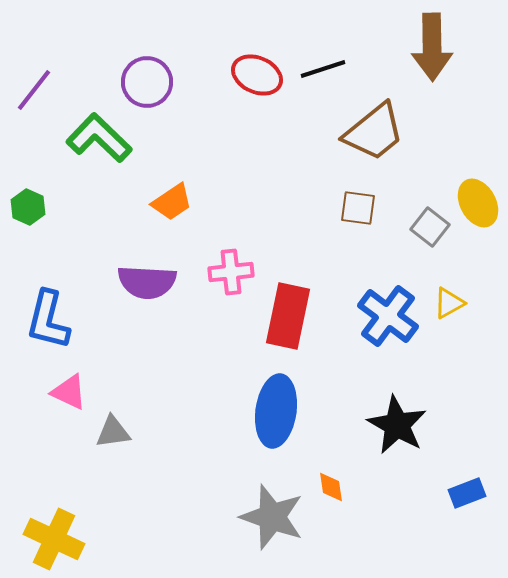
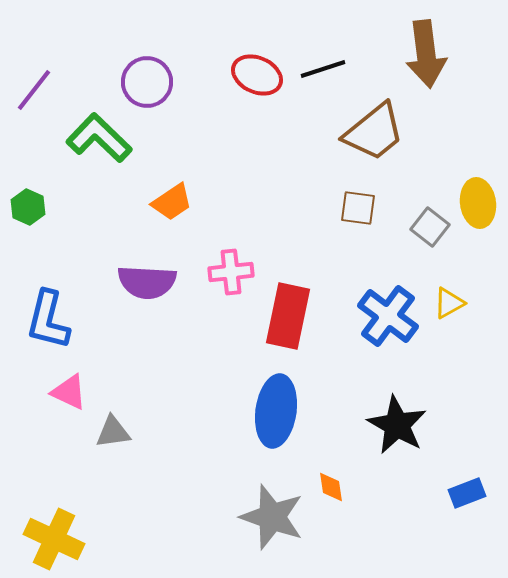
brown arrow: moved 6 px left, 7 px down; rotated 6 degrees counterclockwise
yellow ellipse: rotated 21 degrees clockwise
